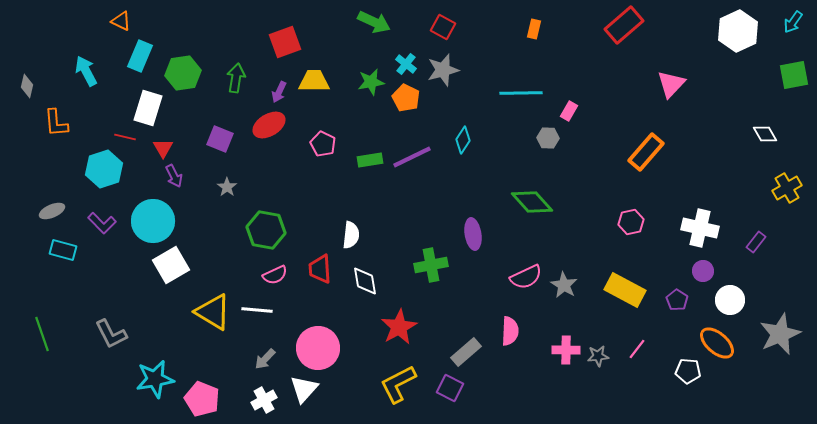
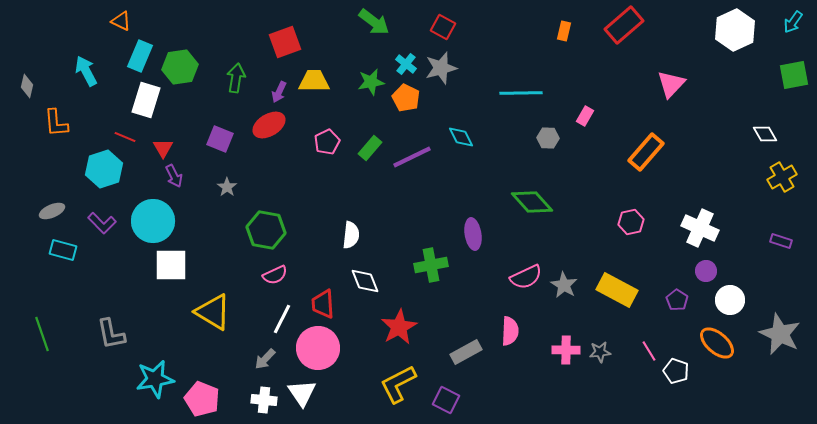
green arrow at (374, 22): rotated 12 degrees clockwise
orange rectangle at (534, 29): moved 30 px right, 2 px down
white hexagon at (738, 31): moved 3 px left, 1 px up
gray star at (443, 70): moved 2 px left, 2 px up
green hexagon at (183, 73): moved 3 px left, 6 px up
white rectangle at (148, 108): moved 2 px left, 8 px up
pink rectangle at (569, 111): moved 16 px right, 5 px down
red line at (125, 137): rotated 10 degrees clockwise
cyan diamond at (463, 140): moved 2 px left, 3 px up; rotated 60 degrees counterclockwise
pink pentagon at (323, 144): moved 4 px right, 2 px up; rotated 20 degrees clockwise
green rectangle at (370, 160): moved 12 px up; rotated 40 degrees counterclockwise
yellow cross at (787, 188): moved 5 px left, 11 px up
white cross at (700, 228): rotated 12 degrees clockwise
purple rectangle at (756, 242): moved 25 px right, 1 px up; rotated 70 degrees clockwise
white square at (171, 265): rotated 30 degrees clockwise
red trapezoid at (320, 269): moved 3 px right, 35 px down
purple circle at (703, 271): moved 3 px right
white diamond at (365, 281): rotated 12 degrees counterclockwise
yellow rectangle at (625, 290): moved 8 px left
white line at (257, 310): moved 25 px right, 9 px down; rotated 68 degrees counterclockwise
gray L-shape at (111, 334): rotated 16 degrees clockwise
gray star at (780, 334): rotated 24 degrees counterclockwise
pink line at (637, 349): moved 12 px right, 2 px down; rotated 70 degrees counterclockwise
gray rectangle at (466, 352): rotated 12 degrees clockwise
gray star at (598, 356): moved 2 px right, 4 px up
white pentagon at (688, 371): moved 12 px left; rotated 15 degrees clockwise
purple square at (450, 388): moved 4 px left, 12 px down
white triangle at (304, 389): moved 2 px left, 4 px down; rotated 16 degrees counterclockwise
white cross at (264, 400): rotated 35 degrees clockwise
